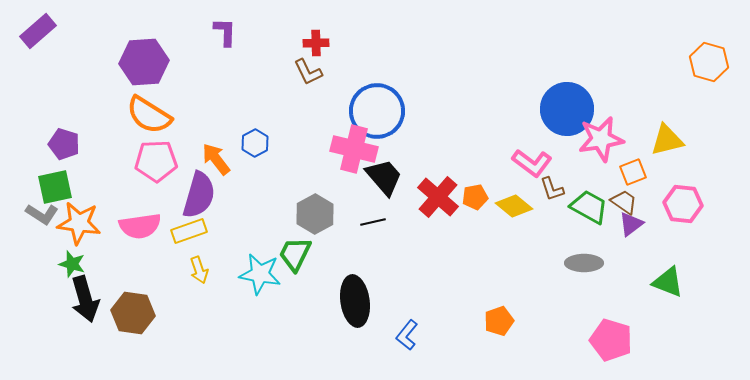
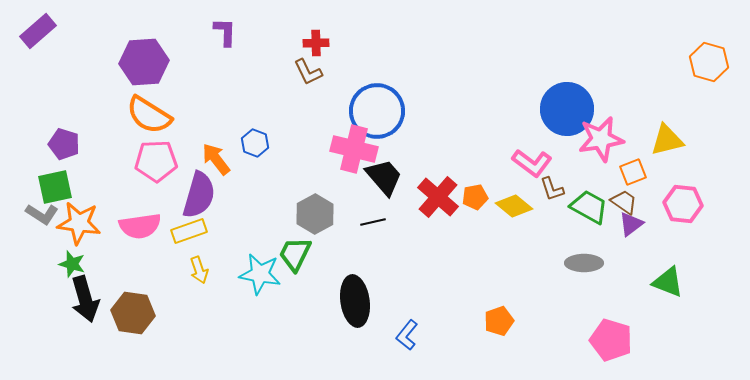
blue hexagon at (255, 143): rotated 12 degrees counterclockwise
